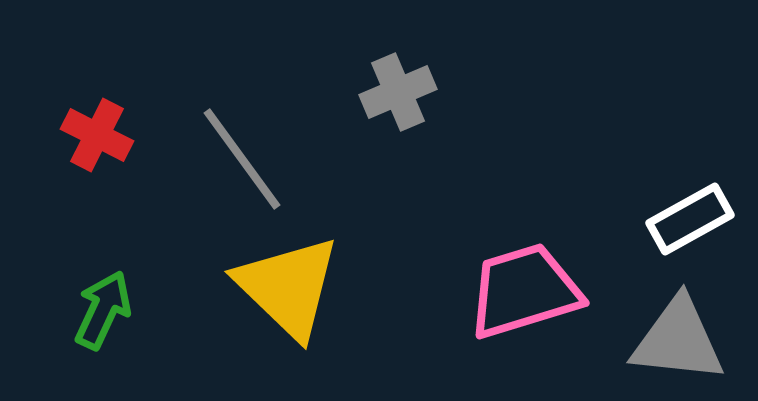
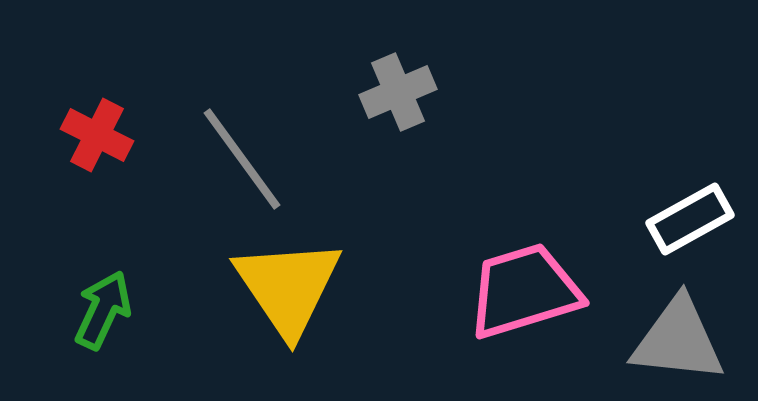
yellow triangle: rotated 12 degrees clockwise
